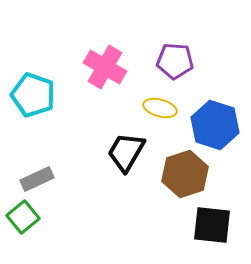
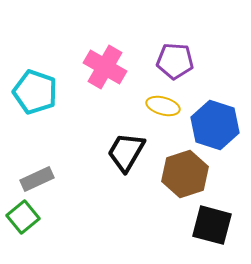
cyan pentagon: moved 2 px right, 3 px up
yellow ellipse: moved 3 px right, 2 px up
black square: rotated 9 degrees clockwise
